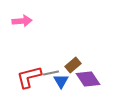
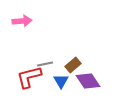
gray line: moved 6 px left, 9 px up
purple diamond: moved 2 px down
